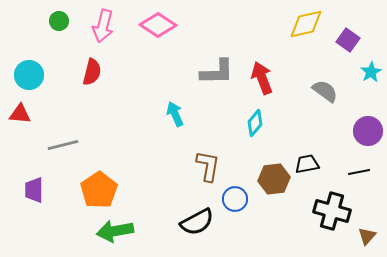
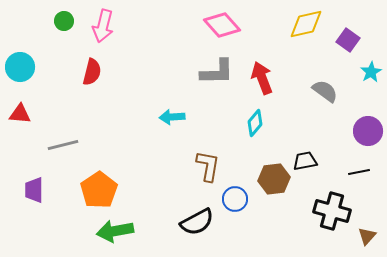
green circle: moved 5 px right
pink diamond: moved 64 px right; rotated 15 degrees clockwise
cyan circle: moved 9 px left, 8 px up
cyan arrow: moved 3 px left, 3 px down; rotated 70 degrees counterclockwise
black trapezoid: moved 2 px left, 3 px up
